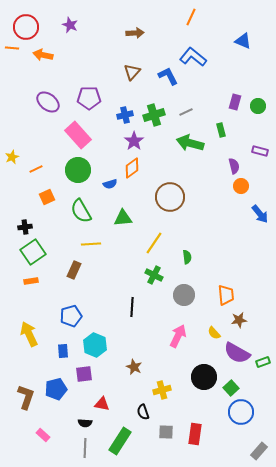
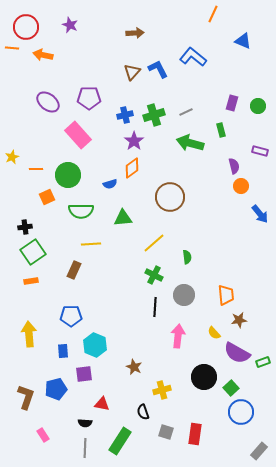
orange line at (191, 17): moved 22 px right, 3 px up
blue L-shape at (168, 76): moved 10 px left, 7 px up
purple rectangle at (235, 102): moved 3 px left, 1 px down
orange line at (36, 169): rotated 24 degrees clockwise
green circle at (78, 170): moved 10 px left, 5 px down
green semicircle at (81, 211): rotated 60 degrees counterclockwise
yellow line at (154, 243): rotated 15 degrees clockwise
black line at (132, 307): moved 23 px right
blue pentagon at (71, 316): rotated 15 degrees clockwise
yellow arrow at (29, 334): rotated 20 degrees clockwise
pink arrow at (178, 336): rotated 20 degrees counterclockwise
gray square at (166, 432): rotated 14 degrees clockwise
pink rectangle at (43, 435): rotated 16 degrees clockwise
